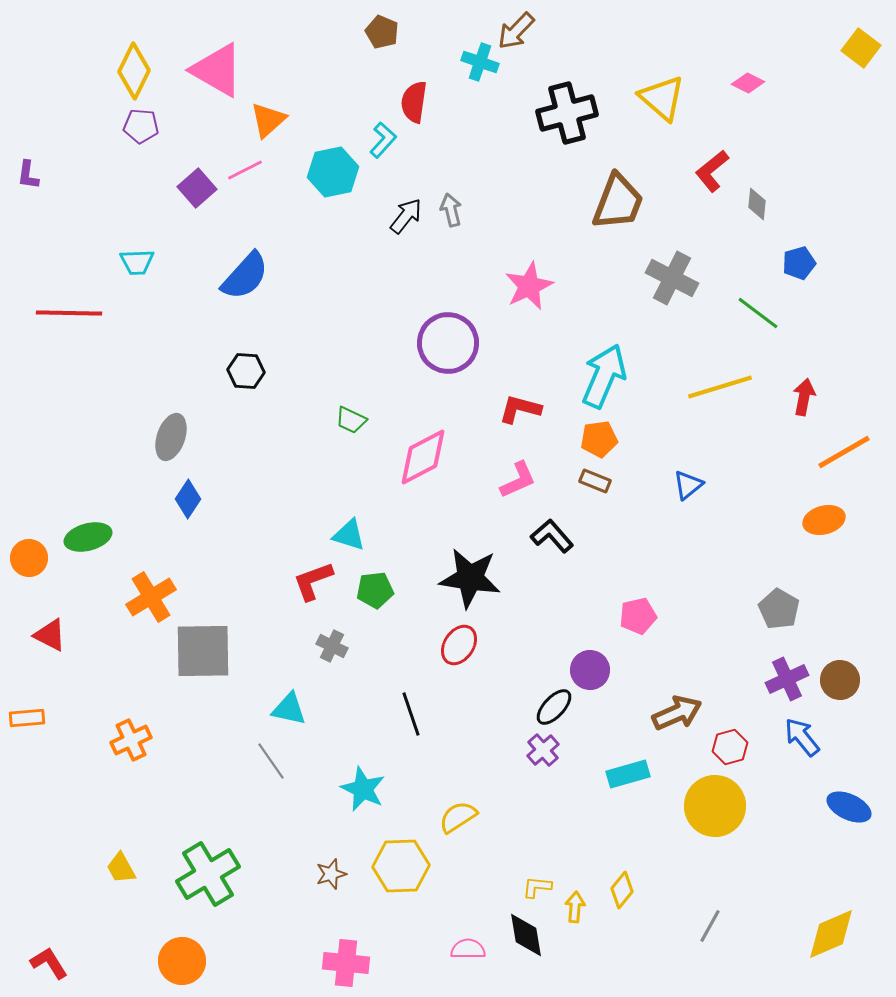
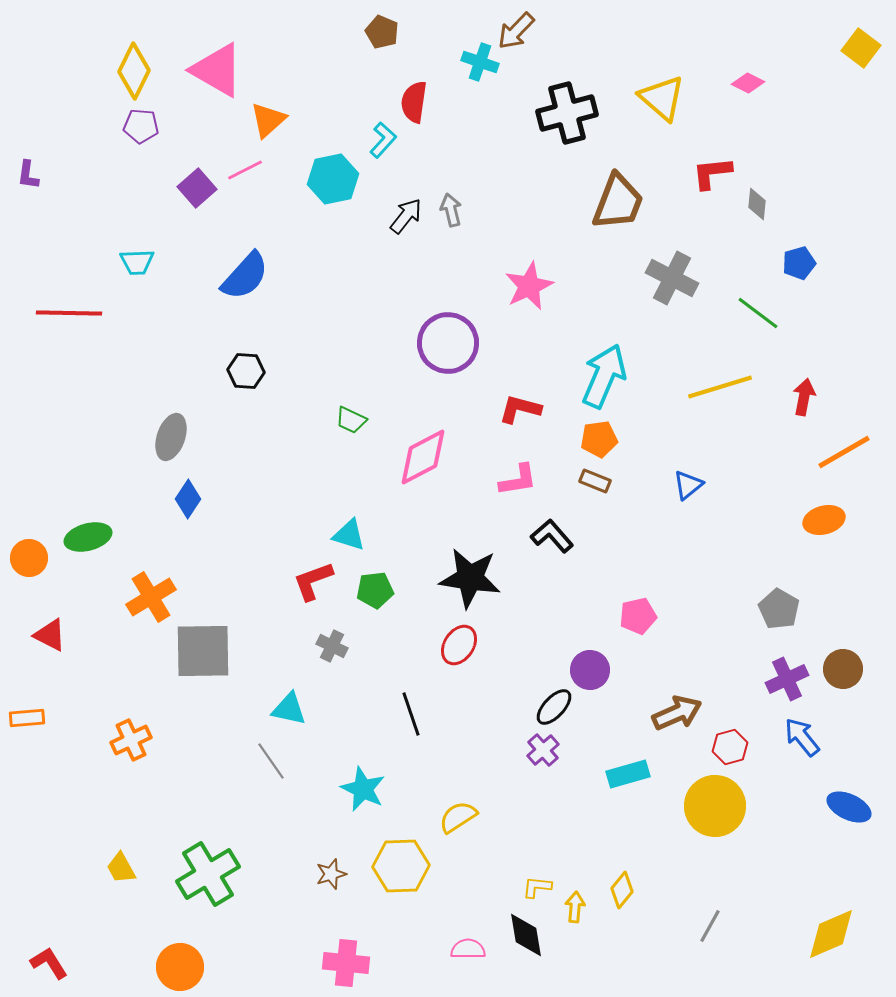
red L-shape at (712, 171): moved 2 px down; rotated 33 degrees clockwise
cyan hexagon at (333, 172): moved 7 px down
pink L-shape at (518, 480): rotated 15 degrees clockwise
brown circle at (840, 680): moved 3 px right, 11 px up
orange circle at (182, 961): moved 2 px left, 6 px down
